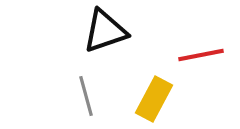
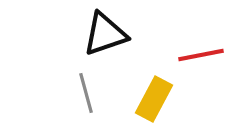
black triangle: moved 3 px down
gray line: moved 3 px up
